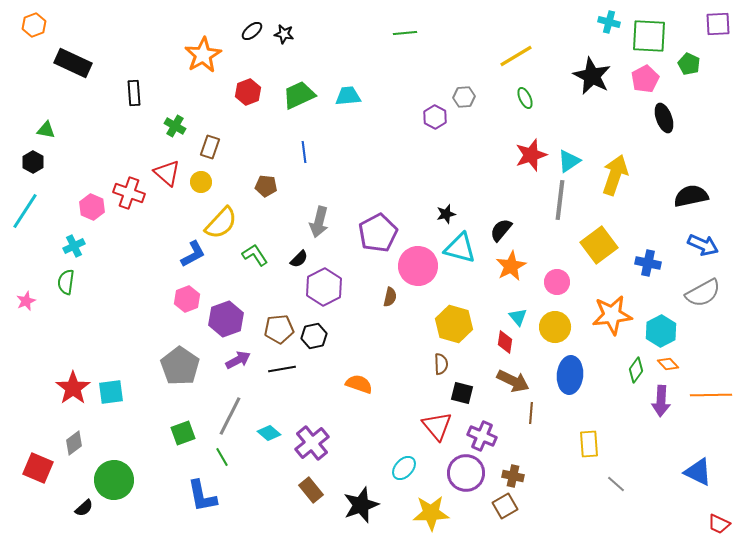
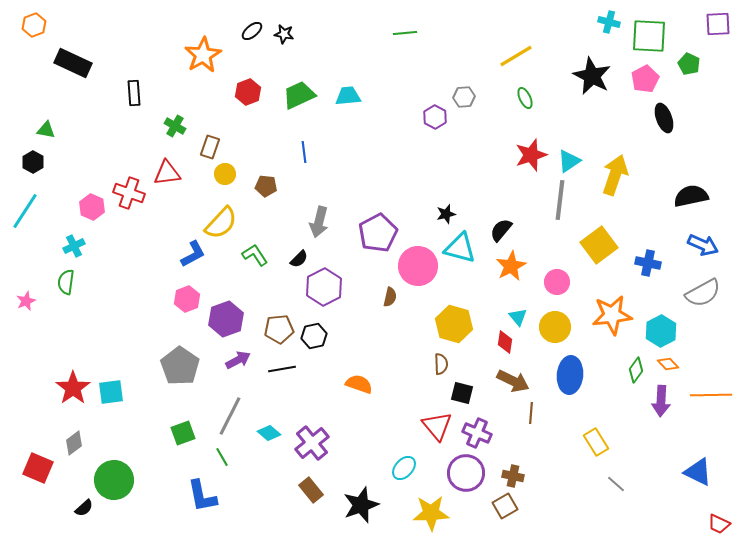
red triangle at (167, 173): rotated 48 degrees counterclockwise
yellow circle at (201, 182): moved 24 px right, 8 px up
purple cross at (482, 436): moved 5 px left, 3 px up
yellow rectangle at (589, 444): moved 7 px right, 2 px up; rotated 28 degrees counterclockwise
